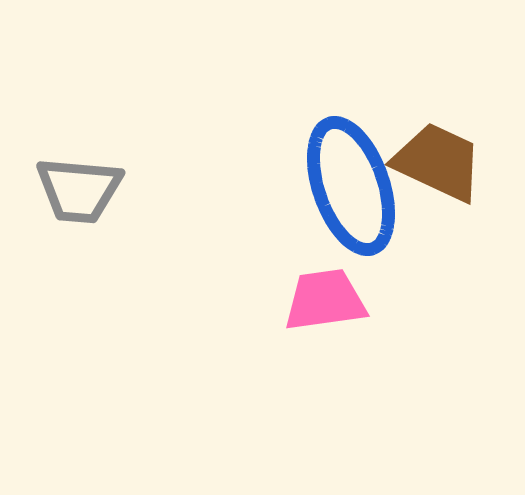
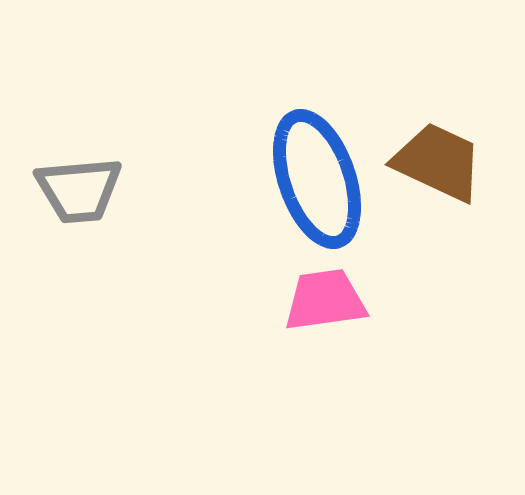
blue ellipse: moved 34 px left, 7 px up
gray trapezoid: rotated 10 degrees counterclockwise
